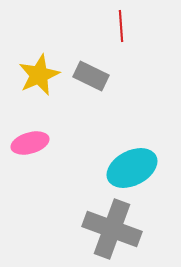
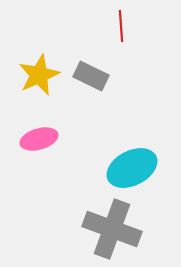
pink ellipse: moved 9 px right, 4 px up
